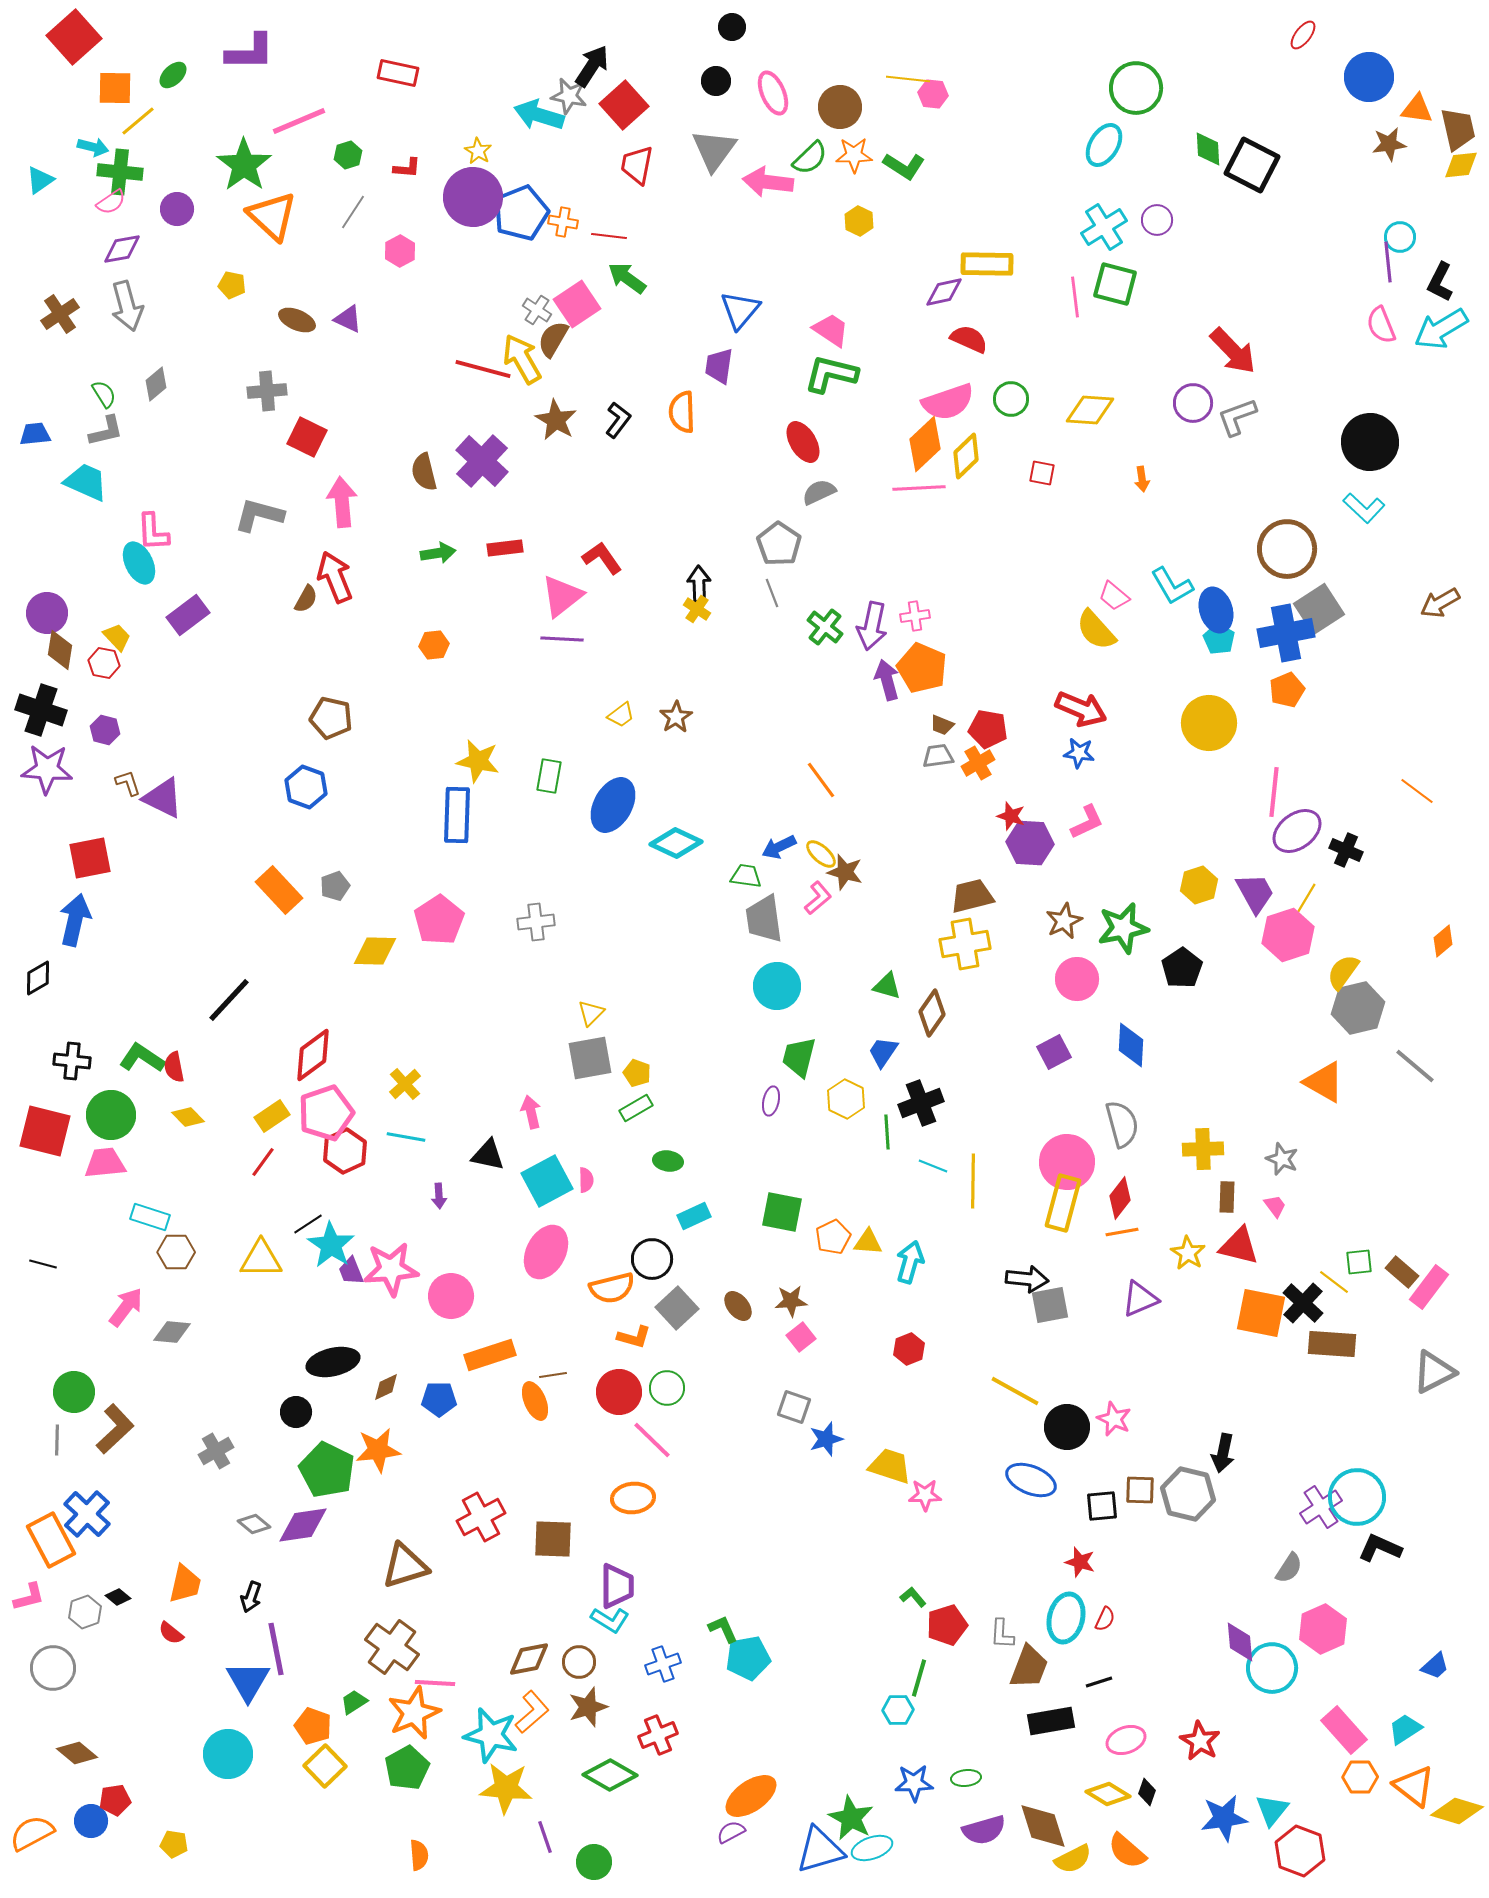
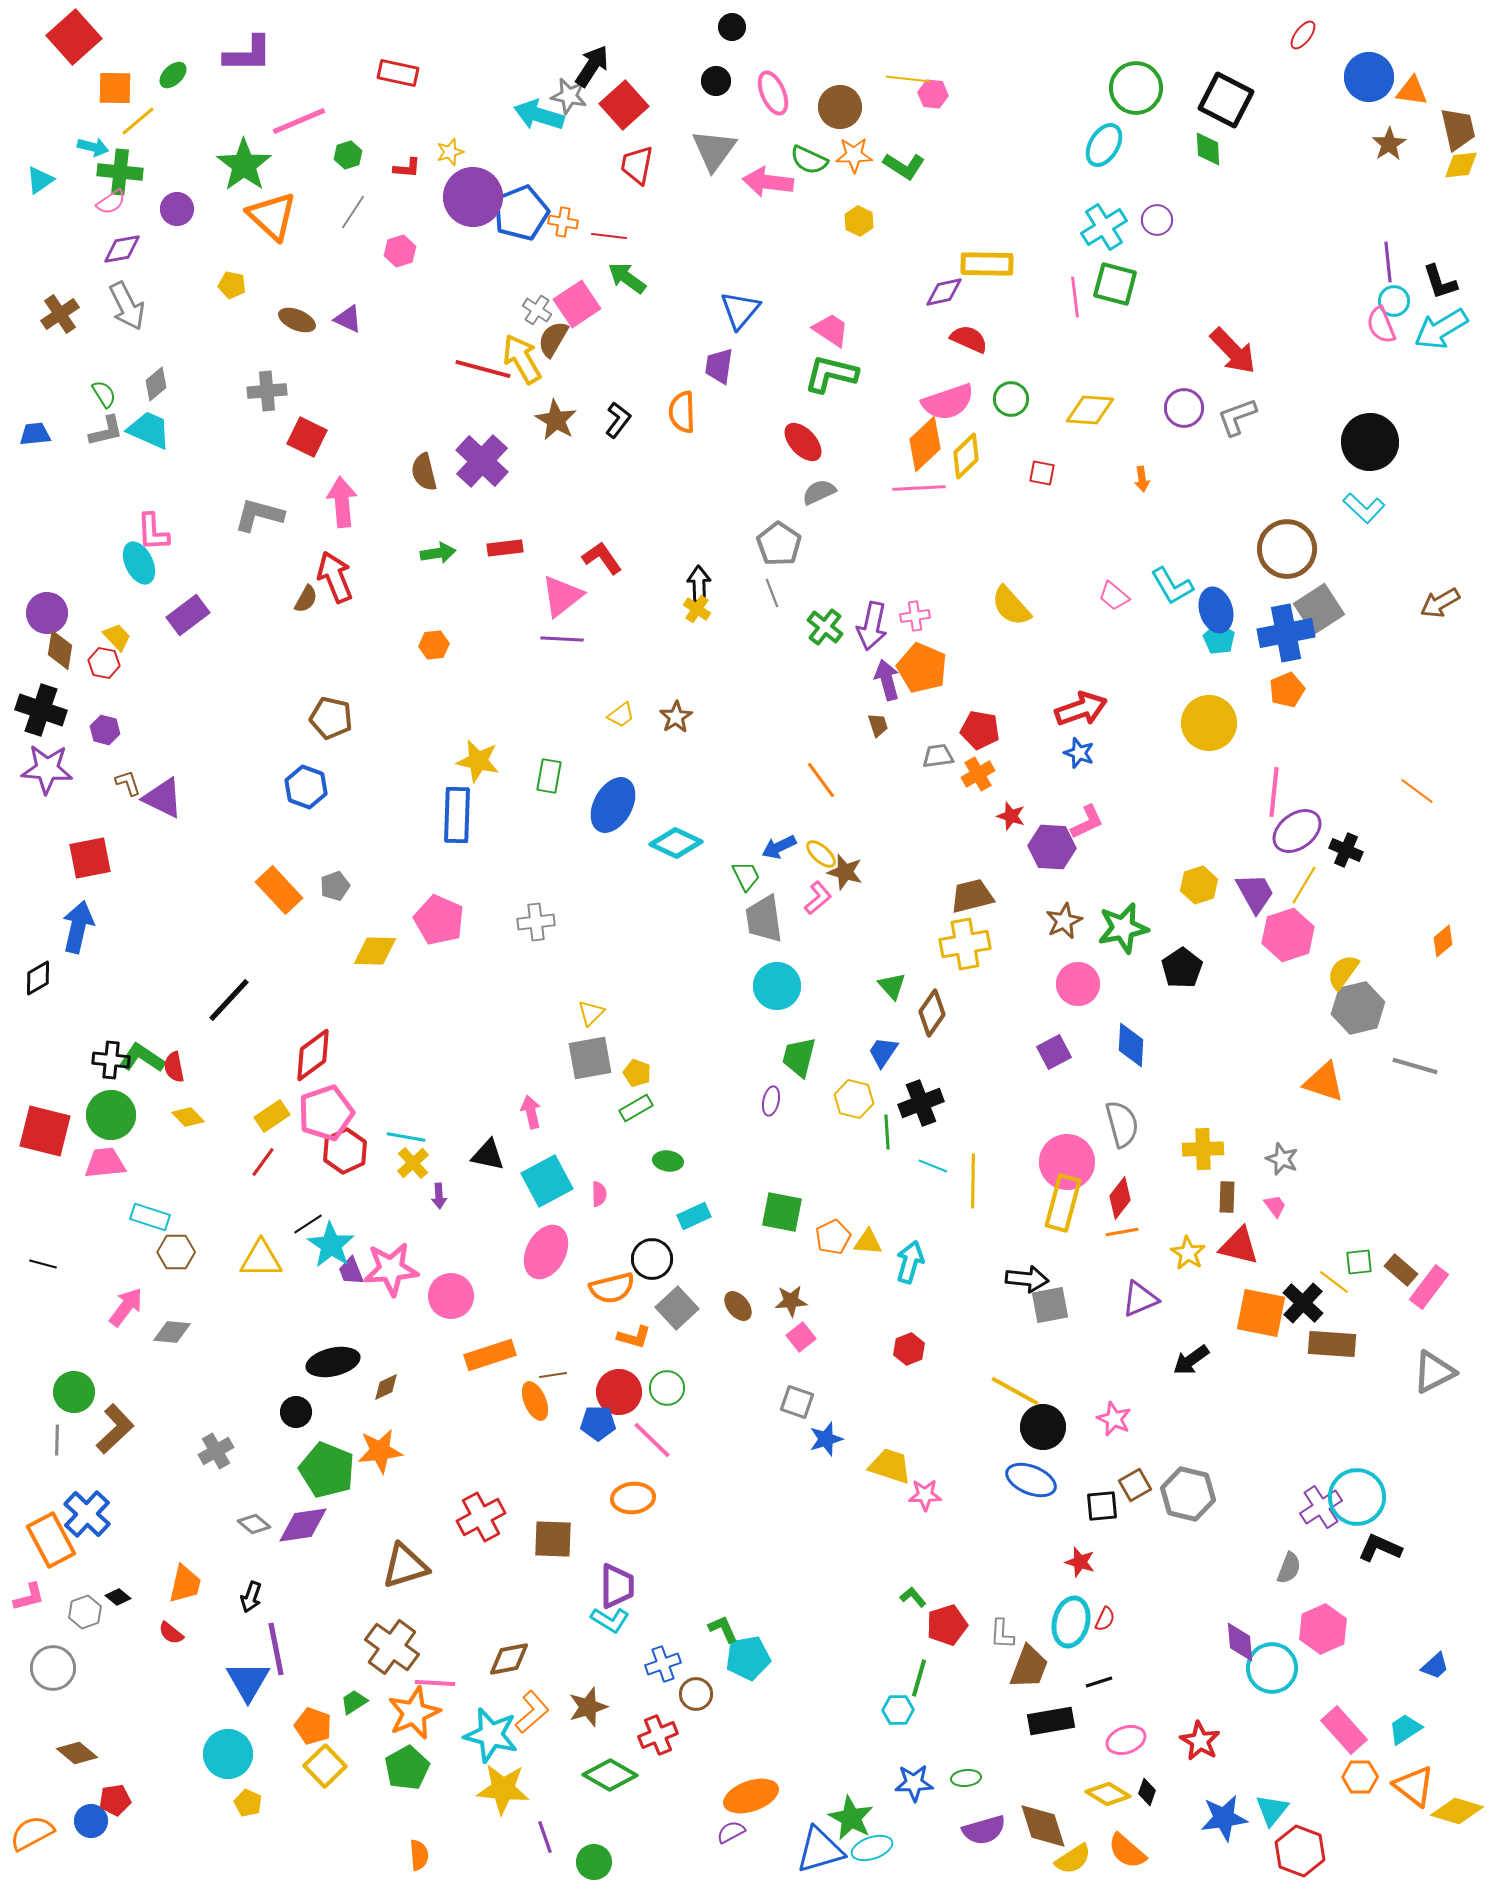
purple L-shape at (250, 52): moved 2 px left, 2 px down
orange triangle at (1417, 109): moved 5 px left, 18 px up
brown star at (1389, 144): rotated 24 degrees counterclockwise
yellow star at (478, 151): moved 28 px left, 1 px down; rotated 24 degrees clockwise
green semicircle at (810, 158): moved 1 px left, 2 px down; rotated 69 degrees clockwise
black square at (1252, 165): moved 26 px left, 65 px up
cyan circle at (1400, 237): moved 6 px left, 64 px down
pink hexagon at (400, 251): rotated 12 degrees clockwise
black L-shape at (1440, 282): rotated 45 degrees counterclockwise
gray arrow at (127, 306): rotated 12 degrees counterclockwise
purple circle at (1193, 403): moved 9 px left, 5 px down
red ellipse at (803, 442): rotated 12 degrees counterclockwise
cyan trapezoid at (86, 482): moved 63 px right, 52 px up
yellow semicircle at (1096, 630): moved 85 px left, 24 px up
red arrow at (1081, 709): rotated 42 degrees counterclockwise
brown trapezoid at (942, 725): moved 64 px left; rotated 130 degrees counterclockwise
red pentagon at (988, 729): moved 8 px left, 1 px down
blue star at (1079, 753): rotated 12 degrees clockwise
orange cross at (978, 763): moved 11 px down
purple hexagon at (1030, 843): moved 22 px right, 4 px down
green trapezoid at (746, 876): rotated 56 degrees clockwise
yellow line at (1304, 902): moved 17 px up
blue arrow at (75, 920): moved 3 px right, 7 px down
pink pentagon at (439, 920): rotated 15 degrees counterclockwise
pink circle at (1077, 979): moved 1 px right, 5 px down
green triangle at (887, 986): moved 5 px right; rotated 32 degrees clockwise
black cross at (72, 1061): moved 39 px right, 1 px up
gray line at (1415, 1066): rotated 24 degrees counterclockwise
orange triangle at (1324, 1082): rotated 12 degrees counterclockwise
yellow cross at (405, 1084): moved 8 px right, 79 px down
yellow hexagon at (846, 1099): moved 8 px right; rotated 12 degrees counterclockwise
pink semicircle at (586, 1180): moved 13 px right, 14 px down
brown rectangle at (1402, 1272): moved 1 px left, 2 px up
blue pentagon at (439, 1399): moved 159 px right, 24 px down
gray square at (794, 1407): moved 3 px right, 5 px up
black circle at (1067, 1427): moved 24 px left
orange star at (378, 1450): moved 2 px right, 1 px down
black arrow at (1223, 1453): moved 32 px left, 93 px up; rotated 42 degrees clockwise
green pentagon at (327, 1470): rotated 4 degrees counterclockwise
brown square at (1140, 1490): moved 5 px left, 5 px up; rotated 32 degrees counterclockwise
gray semicircle at (1289, 1568): rotated 12 degrees counterclockwise
cyan ellipse at (1066, 1618): moved 5 px right, 4 px down
brown diamond at (529, 1659): moved 20 px left
brown circle at (579, 1662): moved 117 px right, 32 px down
yellow star at (506, 1788): moved 3 px left, 1 px down
orange ellipse at (751, 1796): rotated 16 degrees clockwise
yellow pentagon at (174, 1844): moved 74 px right, 41 px up; rotated 16 degrees clockwise
yellow semicircle at (1073, 1859): rotated 6 degrees counterclockwise
